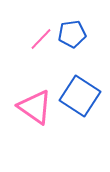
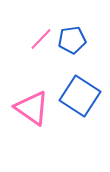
blue pentagon: moved 6 px down
pink triangle: moved 3 px left, 1 px down
